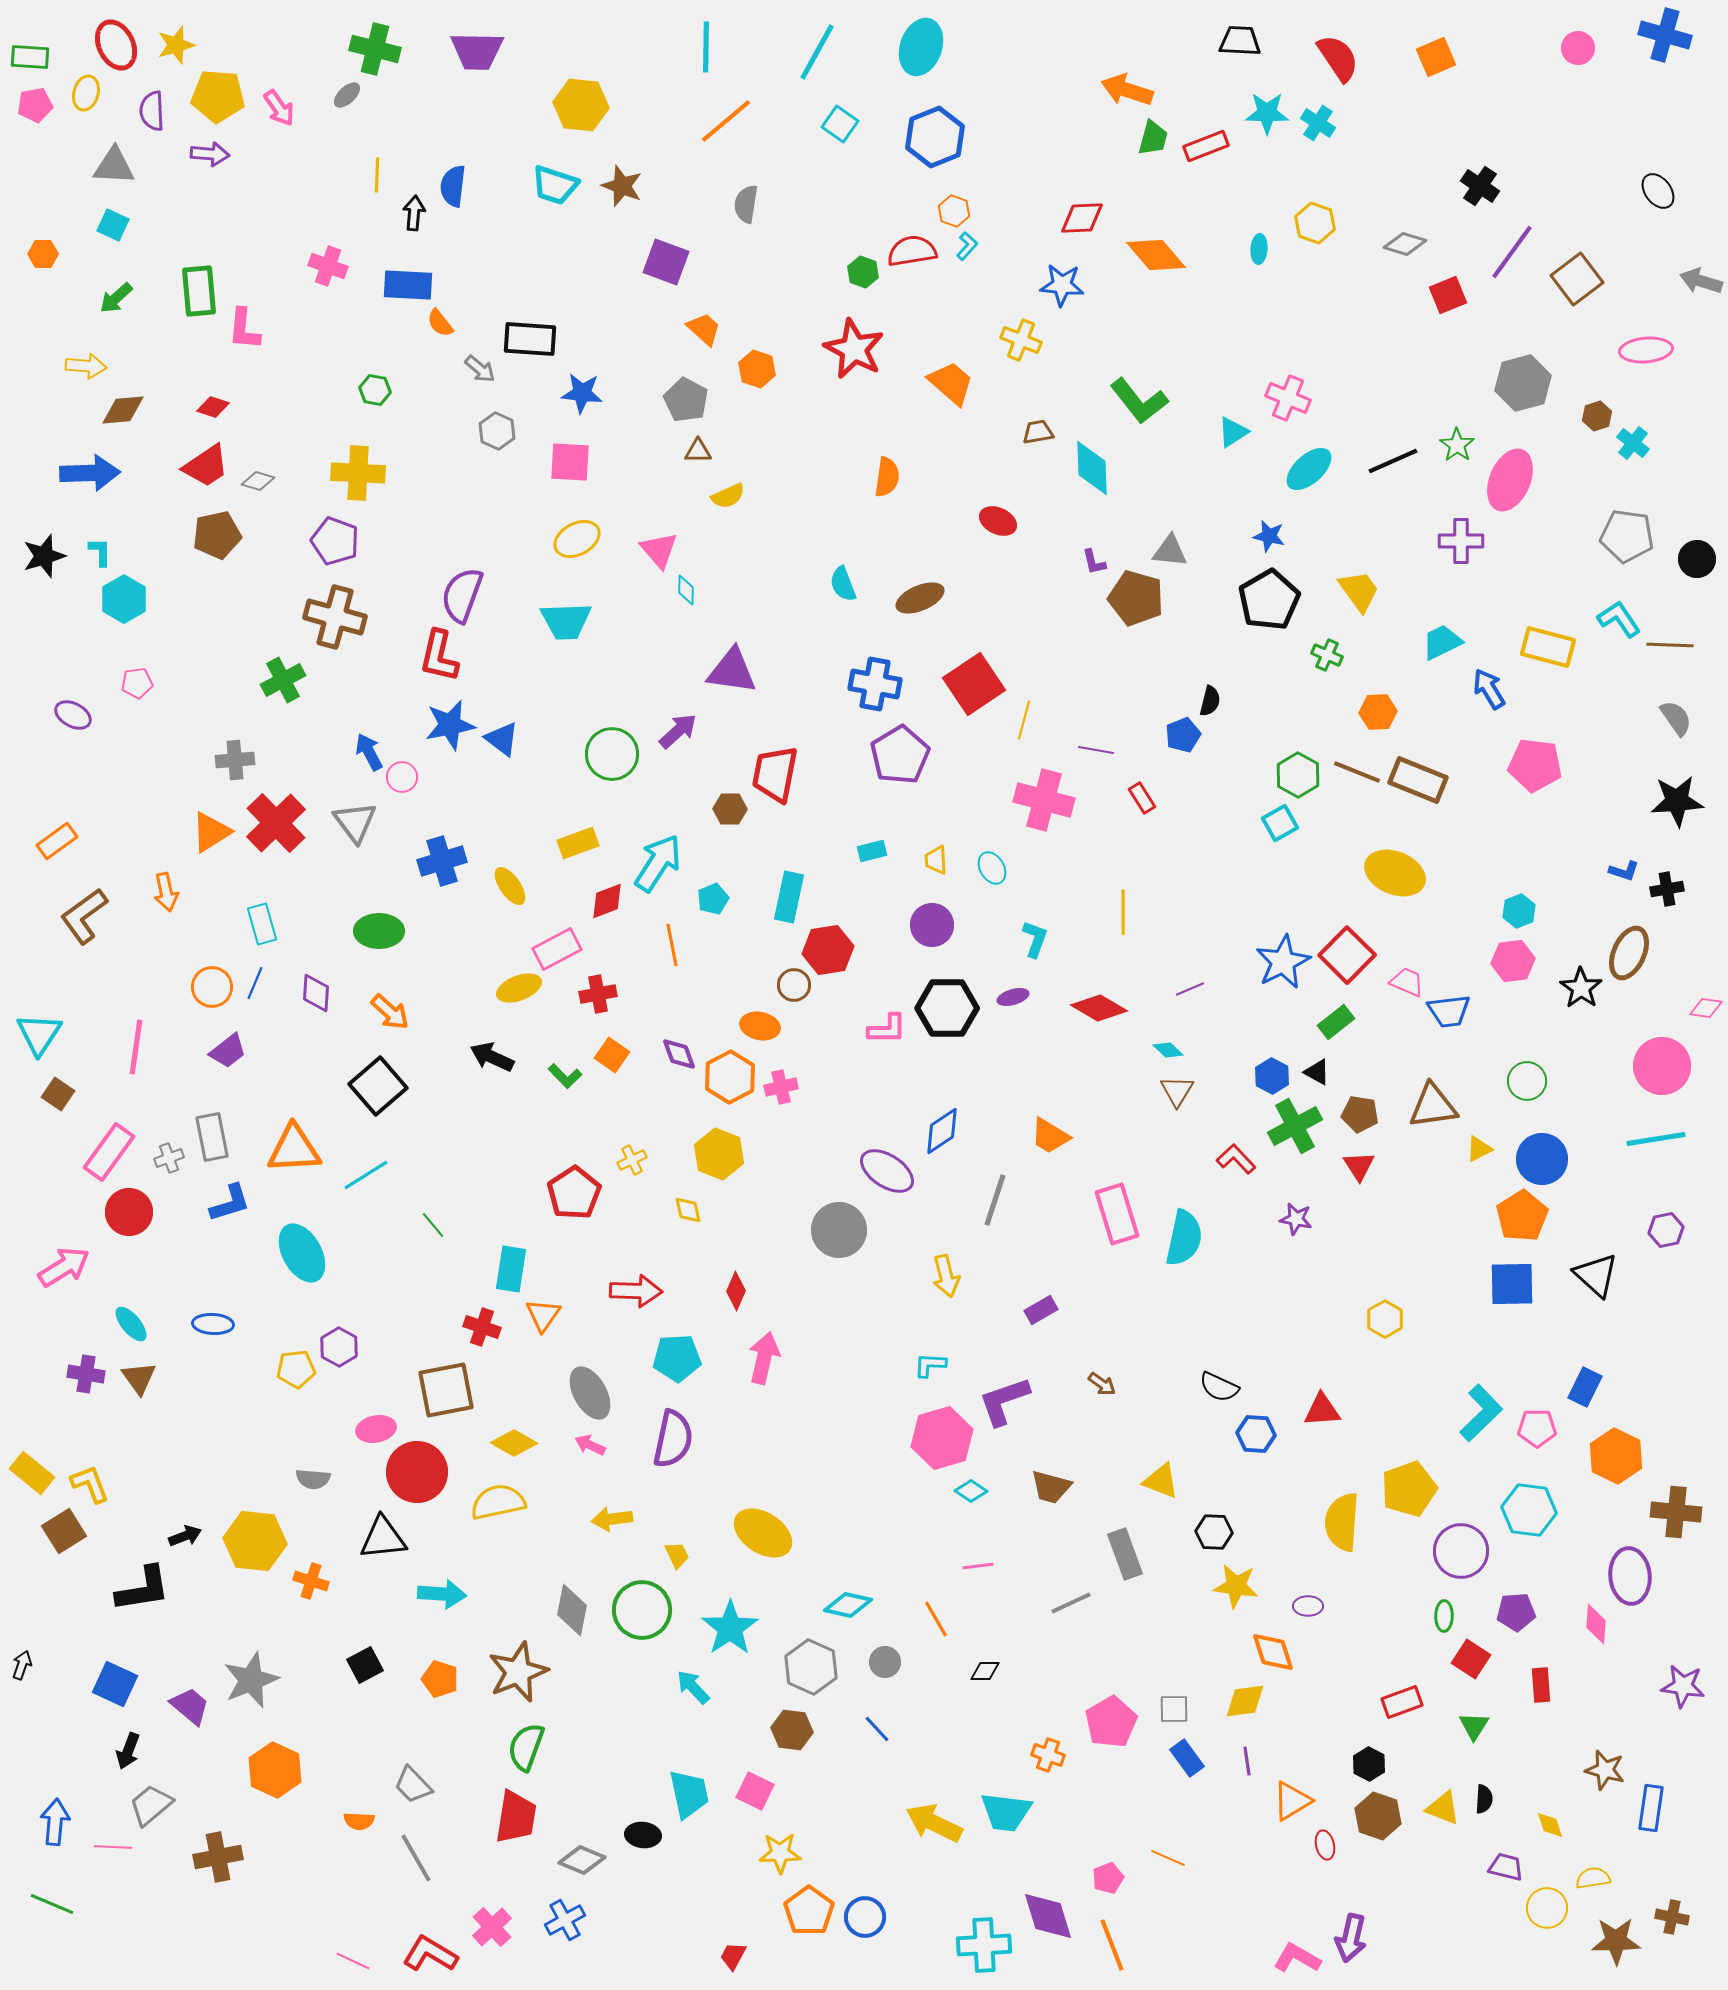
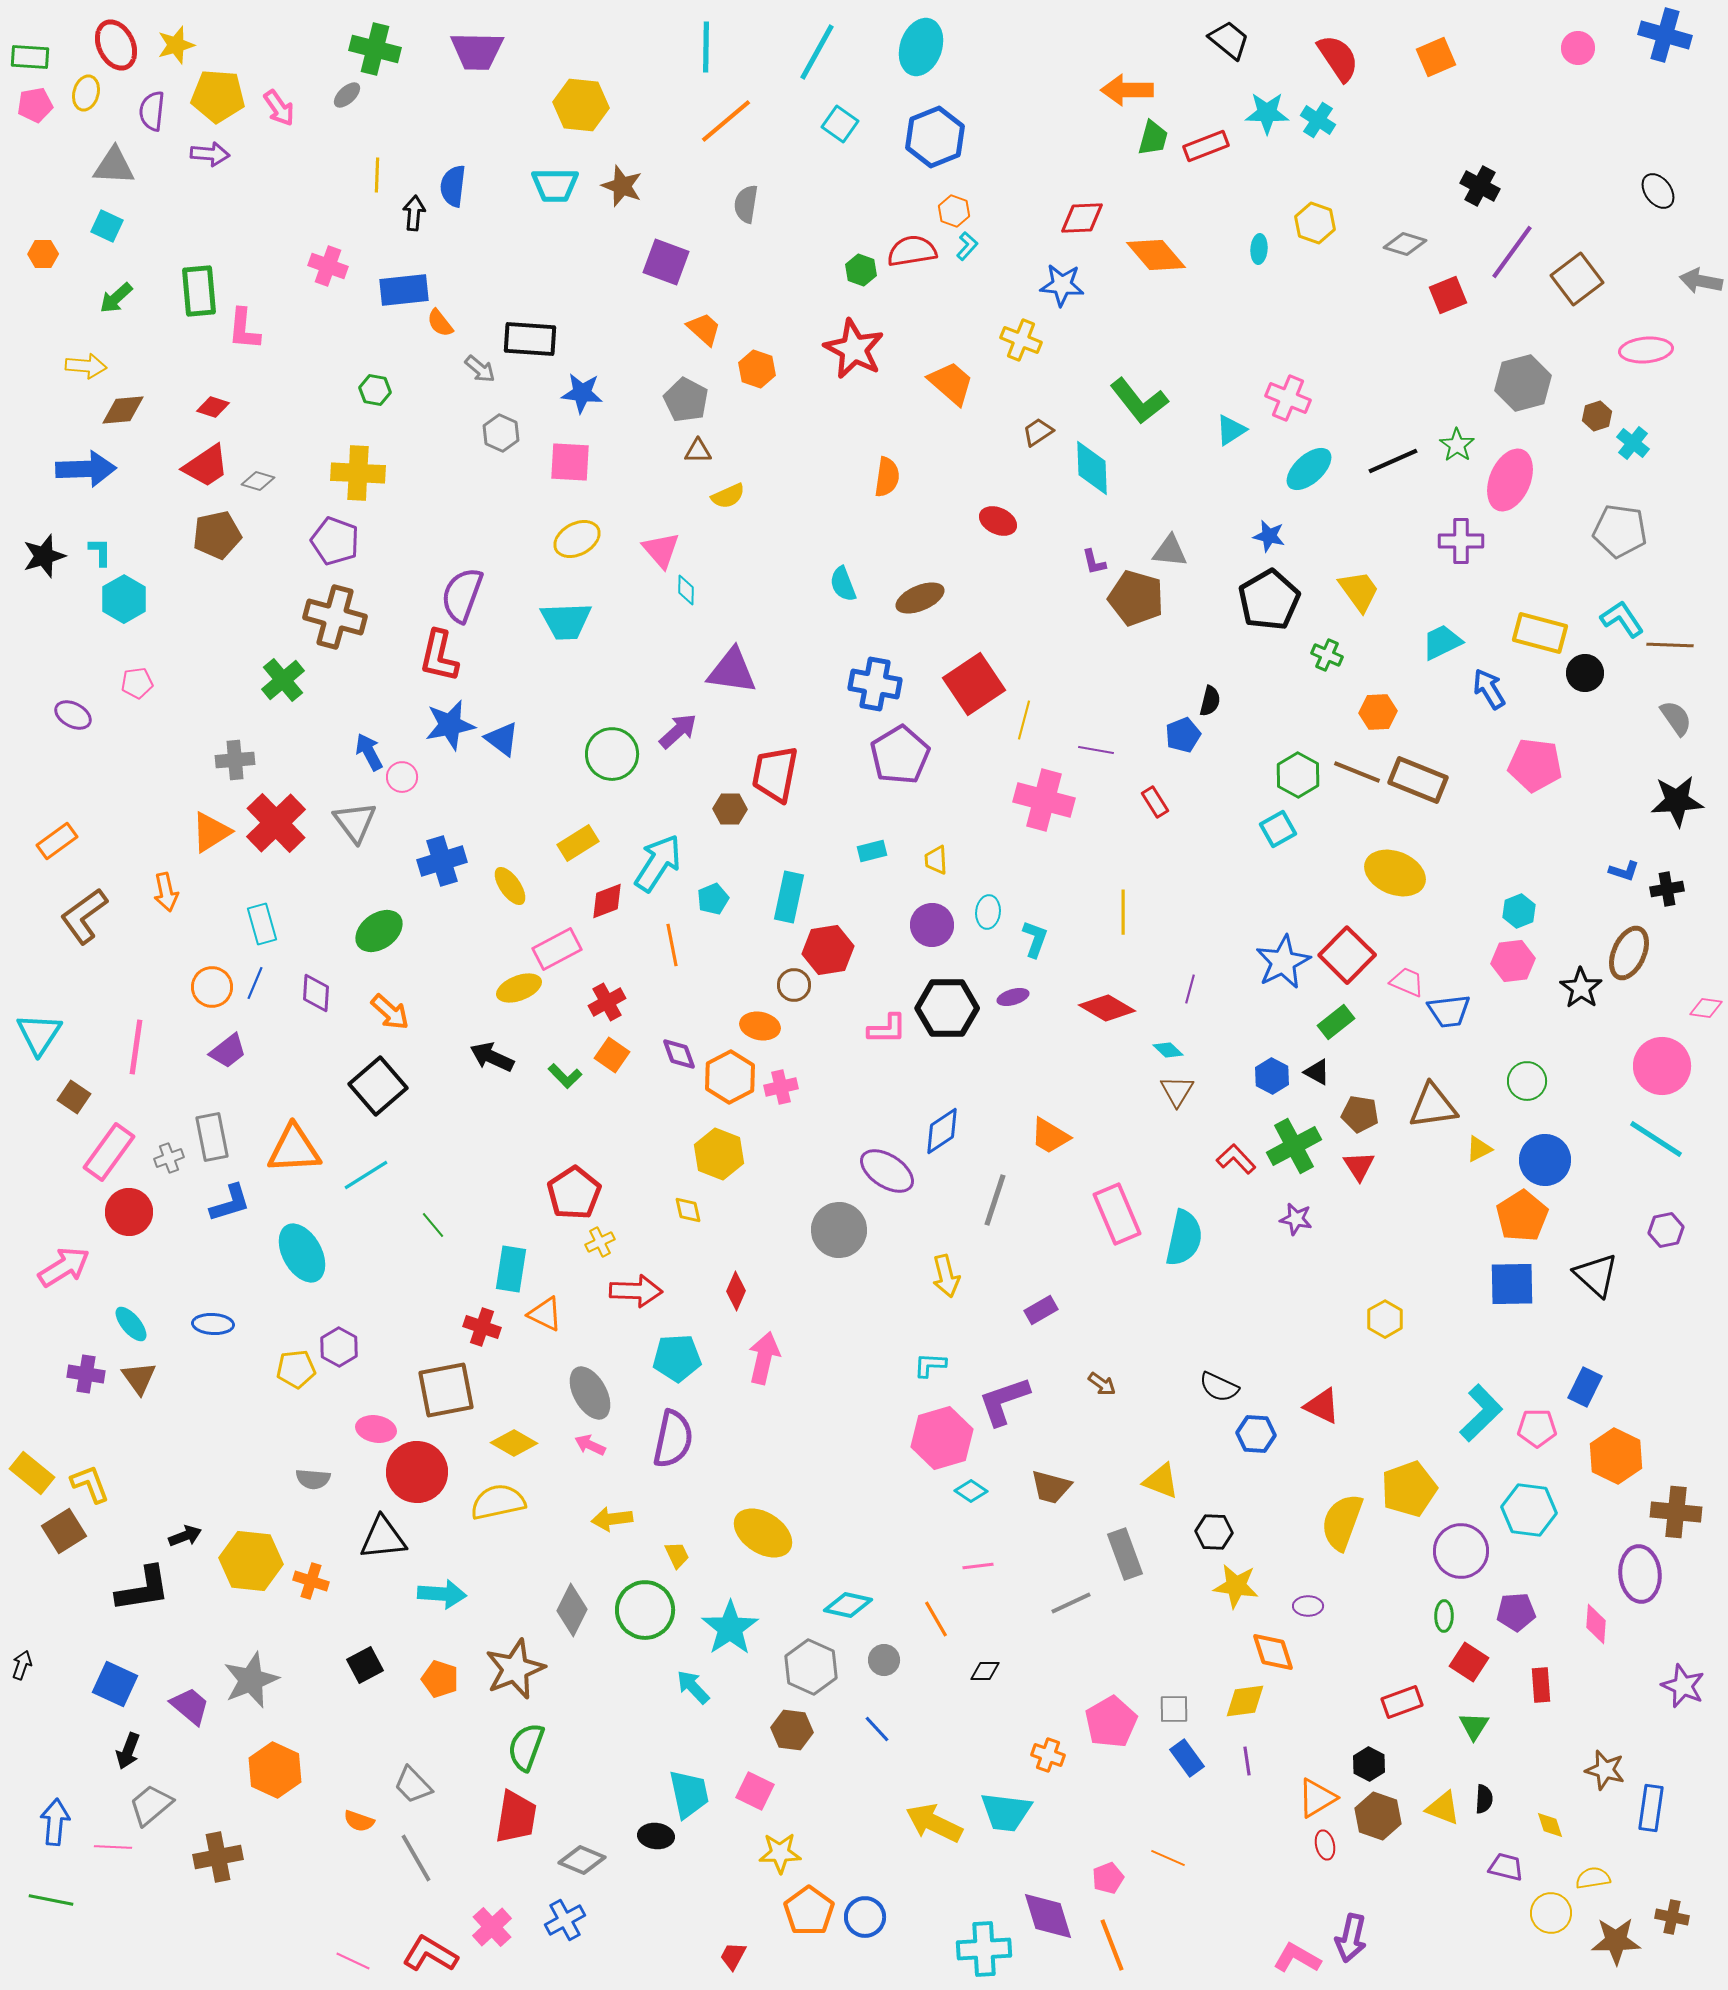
black trapezoid at (1240, 41): moved 11 px left, 1 px up; rotated 36 degrees clockwise
orange arrow at (1127, 90): rotated 18 degrees counterclockwise
purple semicircle at (152, 111): rotated 9 degrees clockwise
cyan cross at (1318, 123): moved 3 px up
cyan trapezoid at (555, 185): rotated 18 degrees counterclockwise
black cross at (1480, 186): rotated 6 degrees counterclockwise
cyan square at (113, 225): moved 6 px left, 1 px down
green hexagon at (863, 272): moved 2 px left, 2 px up
gray arrow at (1701, 281): rotated 6 degrees counterclockwise
blue rectangle at (408, 285): moved 4 px left, 5 px down; rotated 9 degrees counterclockwise
gray hexagon at (497, 431): moved 4 px right, 2 px down
brown trapezoid at (1038, 432): rotated 24 degrees counterclockwise
cyan triangle at (1233, 432): moved 2 px left, 2 px up
blue arrow at (90, 473): moved 4 px left, 4 px up
gray pentagon at (1627, 536): moved 7 px left, 5 px up
pink triangle at (659, 550): moved 2 px right
black circle at (1697, 559): moved 112 px left, 114 px down
cyan L-shape at (1619, 619): moved 3 px right
yellow rectangle at (1548, 647): moved 8 px left, 14 px up
green cross at (283, 680): rotated 12 degrees counterclockwise
red rectangle at (1142, 798): moved 13 px right, 4 px down
cyan square at (1280, 823): moved 2 px left, 6 px down
yellow rectangle at (578, 843): rotated 12 degrees counterclockwise
cyan ellipse at (992, 868): moved 4 px left, 44 px down; rotated 36 degrees clockwise
green ellipse at (379, 931): rotated 36 degrees counterclockwise
purple line at (1190, 989): rotated 52 degrees counterclockwise
red cross at (598, 994): moved 9 px right, 8 px down; rotated 18 degrees counterclockwise
red diamond at (1099, 1008): moved 8 px right
brown square at (58, 1094): moved 16 px right, 3 px down
green cross at (1295, 1126): moved 1 px left, 20 px down
cyan line at (1656, 1139): rotated 42 degrees clockwise
blue circle at (1542, 1159): moved 3 px right, 1 px down
yellow cross at (632, 1160): moved 32 px left, 82 px down
pink rectangle at (1117, 1214): rotated 6 degrees counterclockwise
orange triangle at (543, 1315): moved 2 px right, 1 px up; rotated 39 degrees counterclockwise
red triangle at (1322, 1410): moved 4 px up; rotated 30 degrees clockwise
pink ellipse at (376, 1429): rotated 21 degrees clockwise
yellow semicircle at (1342, 1522): rotated 16 degrees clockwise
yellow hexagon at (255, 1541): moved 4 px left, 20 px down
purple ellipse at (1630, 1576): moved 10 px right, 2 px up
gray diamond at (572, 1610): rotated 15 degrees clockwise
green circle at (642, 1610): moved 3 px right
red square at (1471, 1659): moved 2 px left, 3 px down
gray circle at (885, 1662): moved 1 px left, 2 px up
brown star at (518, 1672): moved 3 px left, 3 px up
purple star at (1683, 1686): rotated 15 degrees clockwise
orange triangle at (1292, 1801): moved 25 px right, 3 px up
orange semicircle at (359, 1821): rotated 16 degrees clockwise
black ellipse at (643, 1835): moved 13 px right, 1 px down
green line at (52, 1904): moved 1 px left, 4 px up; rotated 12 degrees counterclockwise
yellow circle at (1547, 1908): moved 4 px right, 5 px down
cyan cross at (984, 1945): moved 4 px down
